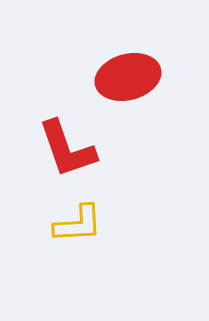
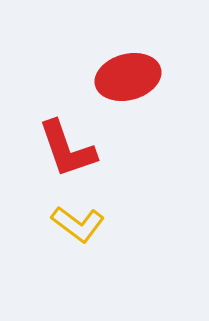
yellow L-shape: rotated 40 degrees clockwise
